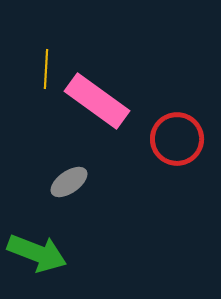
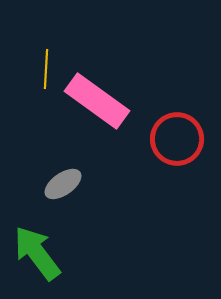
gray ellipse: moved 6 px left, 2 px down
green arrow: rotated 148 degrees counterclockwise
